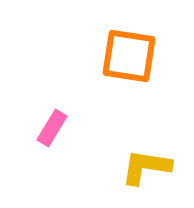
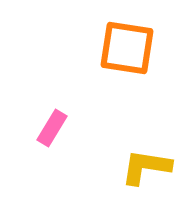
orange square: moved 2 px left, 8 px up
